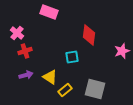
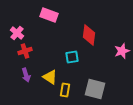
pink rectangle: moved 3 px down
purple arrow: rotated 88 degrees clockwise
yellow rectangle: rotated 40 degrees counterclockwise
